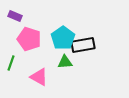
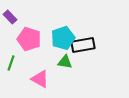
purple rectangle: moved 5 px left, 1 px down; rotated 24 degrees clockwise
cyan pentagon: rotated 15 degrees clockwise
green triangle: rotated 14 degrees clockwise
pink triangle: moved 1 px right, 2 px down
